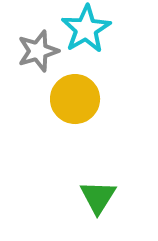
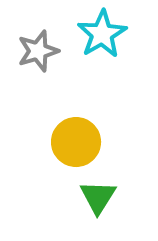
cyan star: moved 16 px right, 5 px down
yellow circle: moved 1 px right, 43 px down
